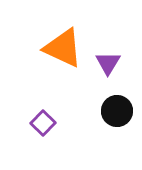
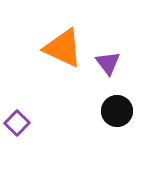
purple triangle: rotated 8 degrees counterclockwise
purple square: moved 26 px left
